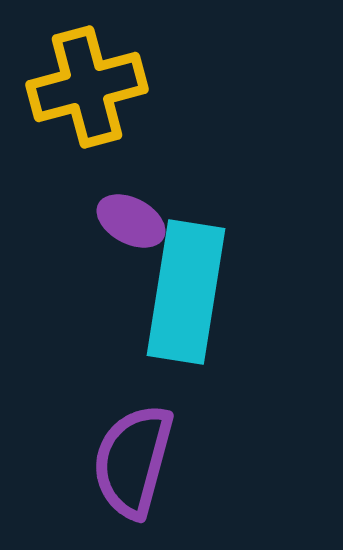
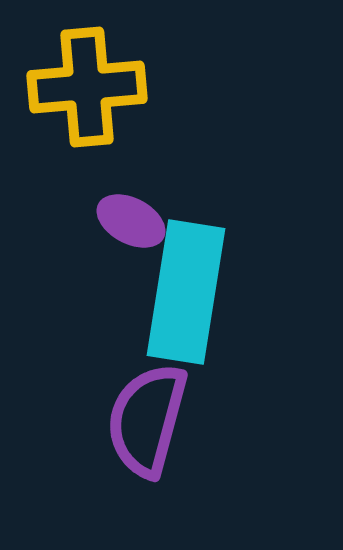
yellow cross: rotated 10 degrees clockwise
purple semicircle: moved 14 px right, 41 px up
